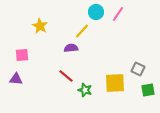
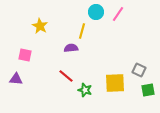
yellow line: rotated 28 degrees counterclockwise
pink square: moved 3 px right; rotated 16 degrees clockwise
gray square: moved 1 px right, 1 px down
